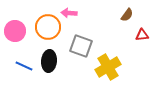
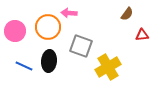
brown semicircle: moved 1 px up
